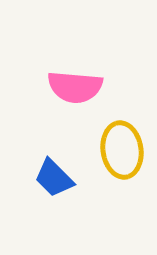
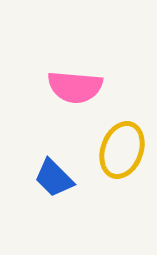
yellow ellipse: rotated 28 degrees clockwise
